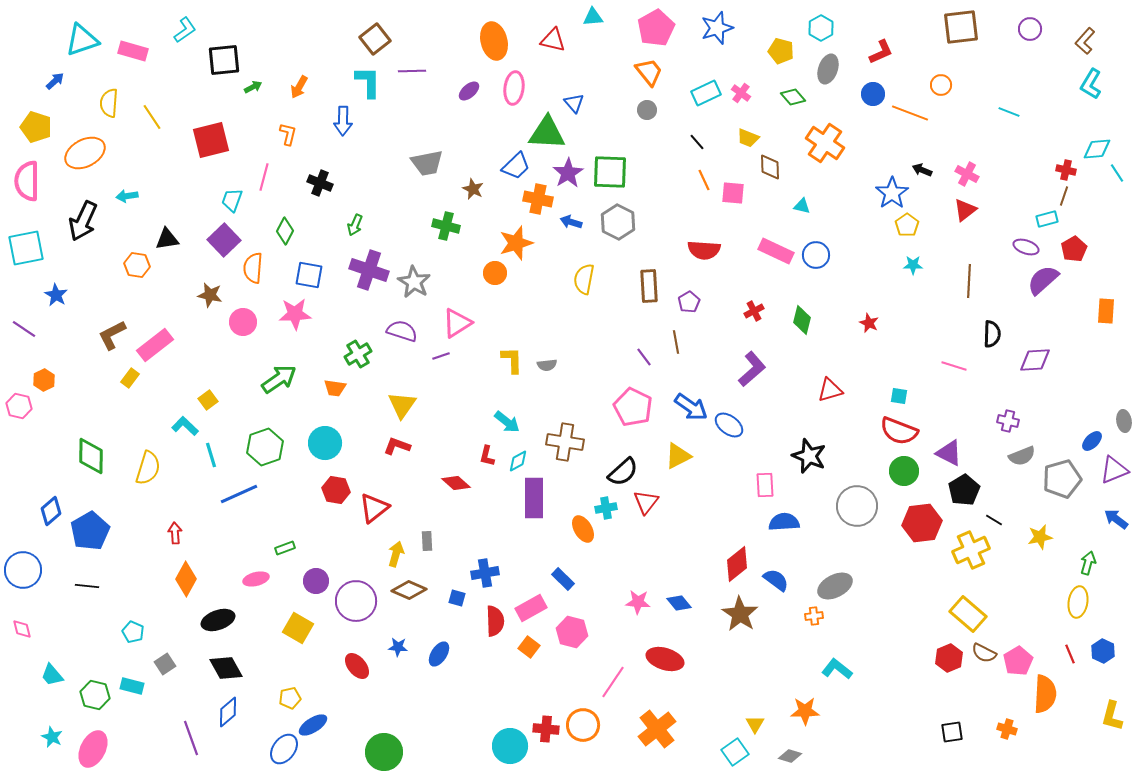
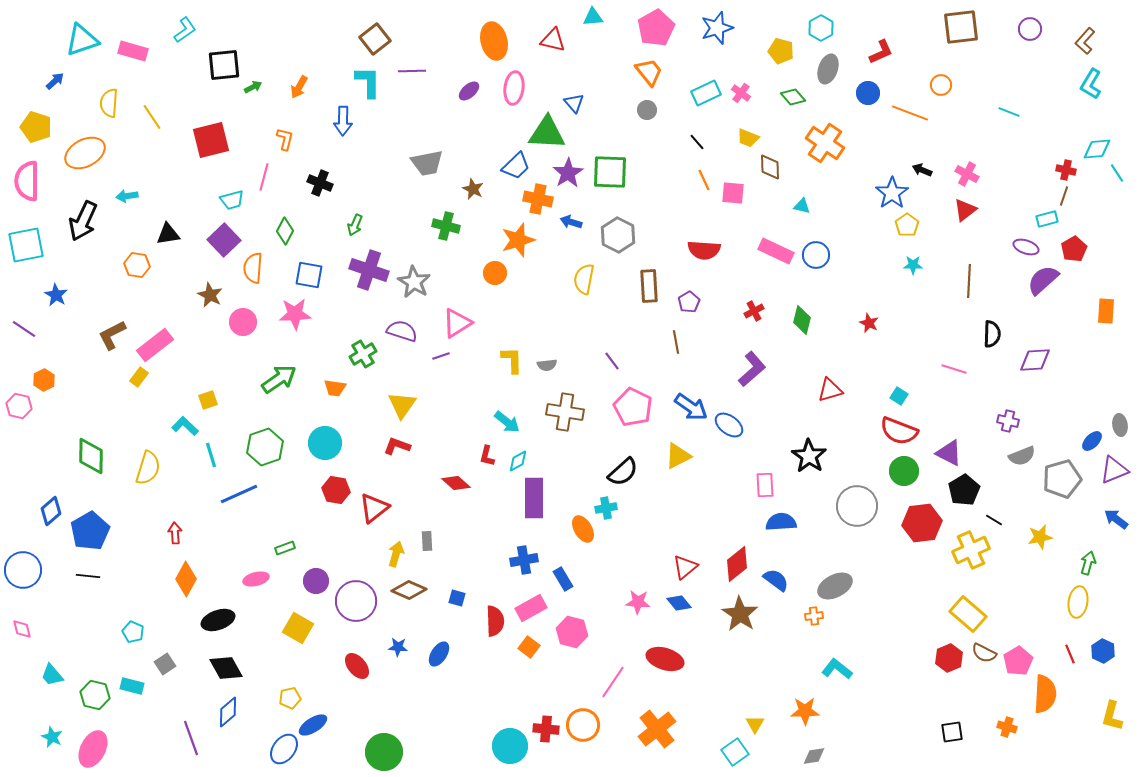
black square at (224, 60): moved 5 px down
blue circle at (873, 94): moved 5 px left, 1 px up
orange L-shape at (288, 134): moved 3 px left, 5 px down
cyan trapezoid at (232, 200): rotated 125 degrees counterclockwise
gray hexagon at (618, 222): moved 13 px down
black triangle at (167, 239): moved 1 px right, 5 px up
orange star at (516, 243): moved 2 px right, 3 px up
cyan square at (26, 248): moved 3 px up
brown star at (210, 295): rotated 15 degrees clockwise
green cross at (358, 354): moved 5 px right
purple line at (644, 357): moved 32 px left, 4 px down
pink line at (954, 366): moved 3 px down
yellow rectangle at (130, 378): moved 9 px right, 1 px up
cyan square at (899, 396): rotated 24 degrees clockwise
yellow square at (208, 400): rotated 18 degrees clockwise
gray ellipse at (1124, 421): moved 4 px left, 4 px down
brown cross at (565, 442): moved 30 px up
black star at (809, 456): rotated 12 degrees clockwise
red triangle at (646, 502): moved 39 px right, 65 px down; rotated 12 degrees clockwise
blue semicircle at (784, 522): moved 3 px left
blue cross at (485, 573): moved 39 px right, 13 px up
blue rectangle at (563, 579): rotated 15 degrees clockwise
black line at (87, 586): moved 1 px right, 10 px up
orange cross at (1007, 729): moved 2 px up
gray diamond at (790, 756): moved 24 px right; rotated 25 degrees counterclockwise
